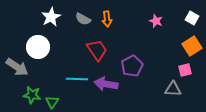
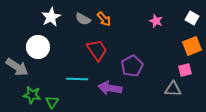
orange arrow: moved 3 px left; rotated 35 degrees counterclockwise
orange square: rotated 12 degrees clockwise
purple arrow: moved 4 px right, 4 px down
